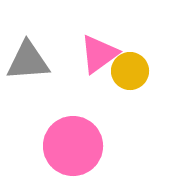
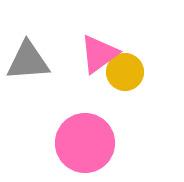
yellow circle: moved 5 px left, 1 px down
pink circle: moved 12 px right, 3 px up
